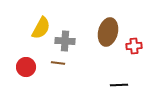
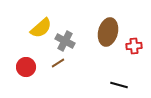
yellow semicircle: rotated 20 degrees clockwise
gray cross: rotated 24 degrees clockwise
brown line: rotated 40 degrees counterclockwise
black line: rotated 18 degrees clockwise
